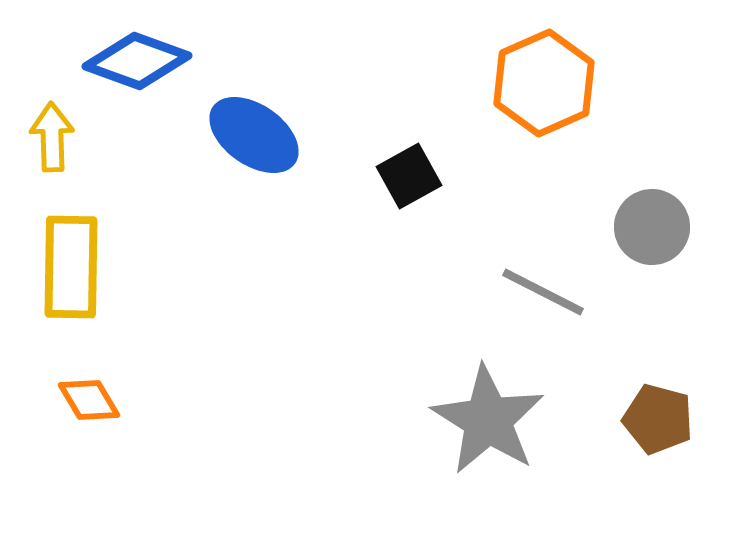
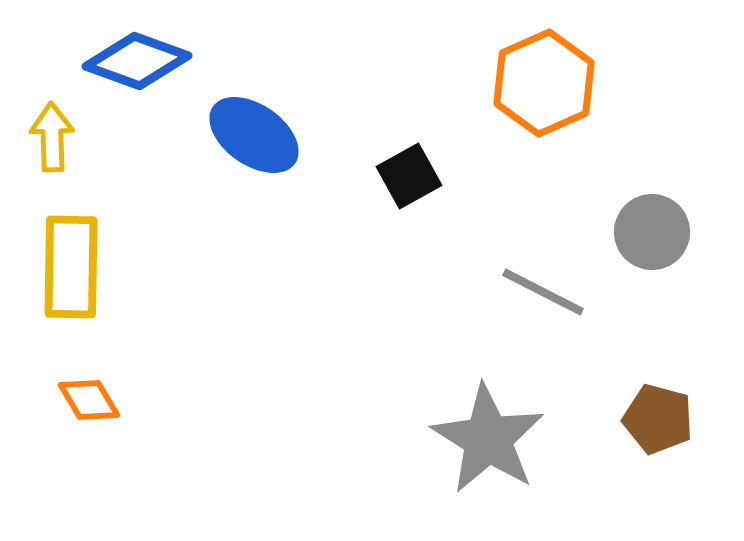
gray circle: moved 5 px down
gray star: moved 19 px down
